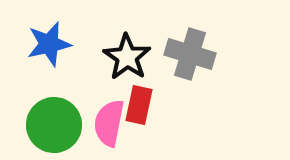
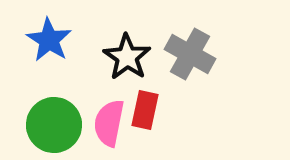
blue star: moved 4 px up; rotated 27 degrees counterclockwise
gray cross: rotated 12 degrees clockwise
red rectangle: moved 6 px right, 5 px down
